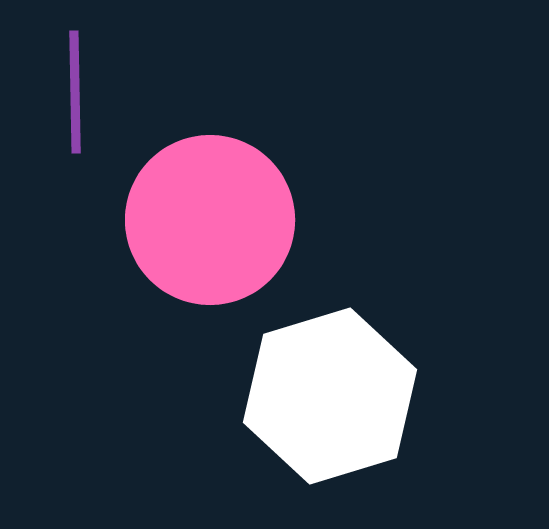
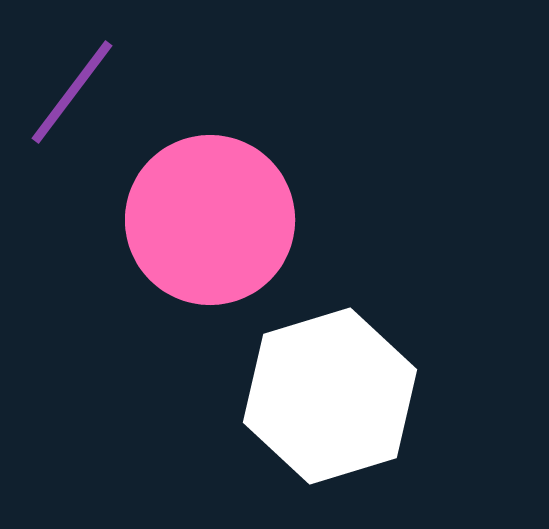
purple line: moved 3 px left; rotated 38 degrees clockwise
